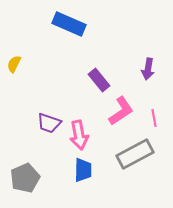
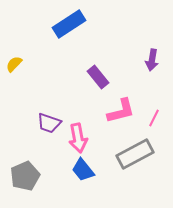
blue rectangle: rotated 56 degrees counterclockwise
yellow semicircle: rotated 18 degrees clockwise
purple arrow: moved 4 px right, 9 px up
purple rectangle: moved 1 px left, 3 px up
pink L-shape: rotated 20 degrees clockwise
pink line: rotated 36 degrees clockwise
pink arrow: moved 1 px left, 3 px down
blue trapezoid: rotated 140 degrees clockwise
gray pentagon: moved 2 px up
